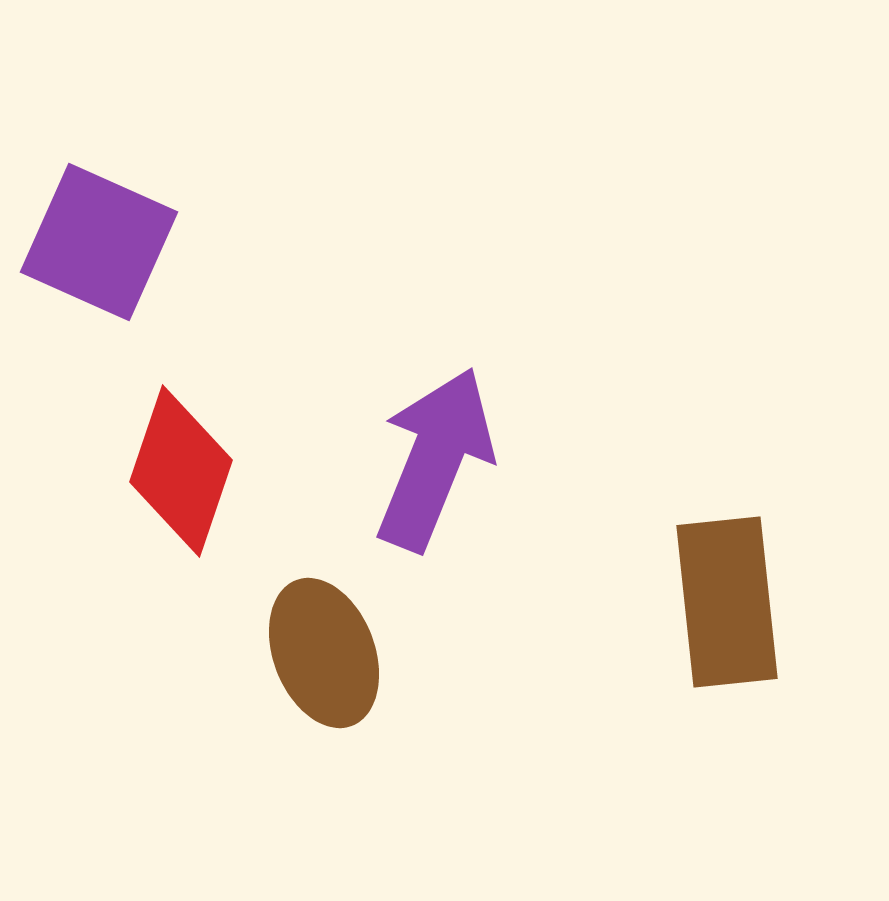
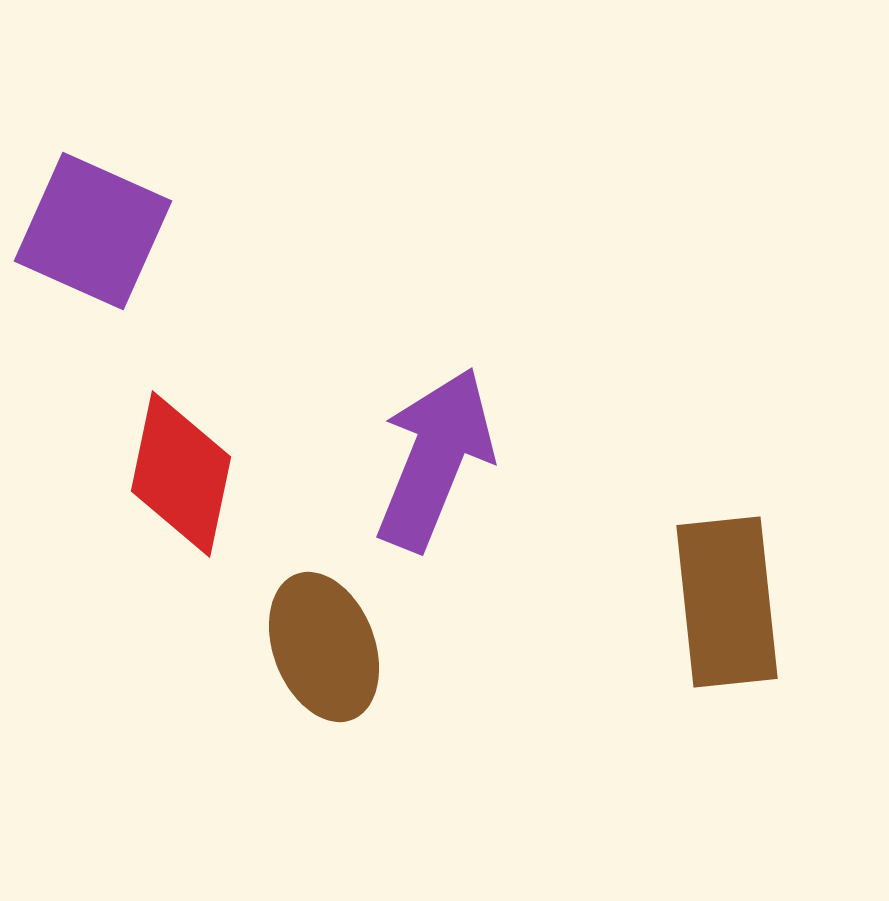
purple square: moved 6 px left, 11 px up
red diamond: moved 3 px down; rotated 7 degrees counterclockwise
brown ellipse: moved 6 px up
